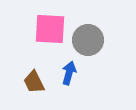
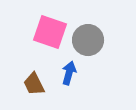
pink square: moved 3 px down; rotated 16 degrees clockwise
brown trapezoid: moved 2 px down
